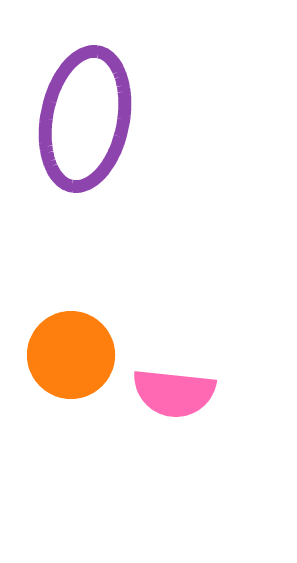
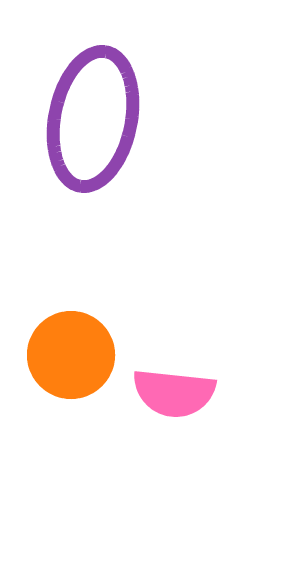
purple ellipse: moved 8 px right
